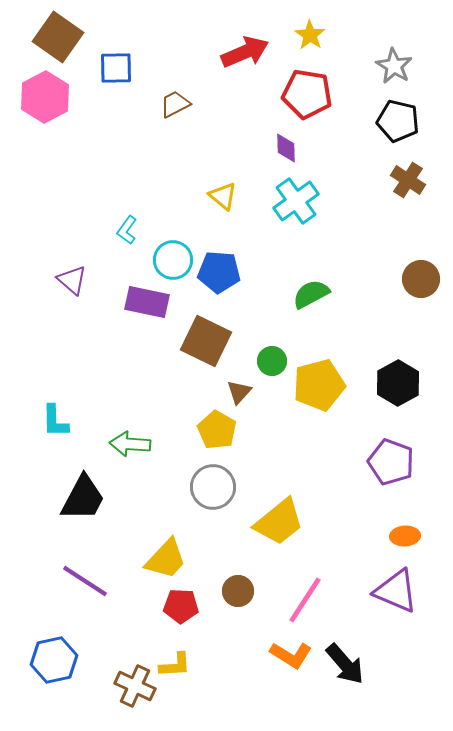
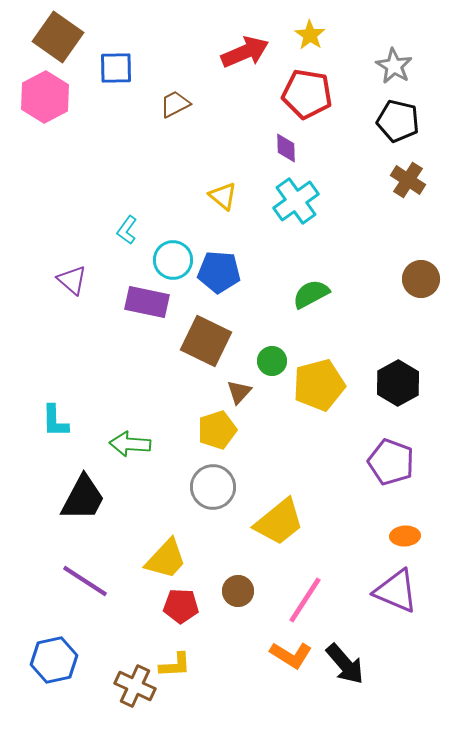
yellow pentagon at (217, 430): rotated 24 degrees clockwise
